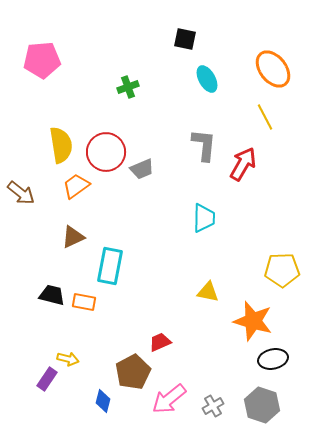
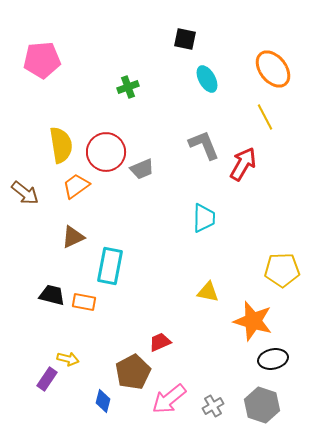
gray L-shape: rotated 28 degrees counterclockwise
brown arrow: moved 4 px right
